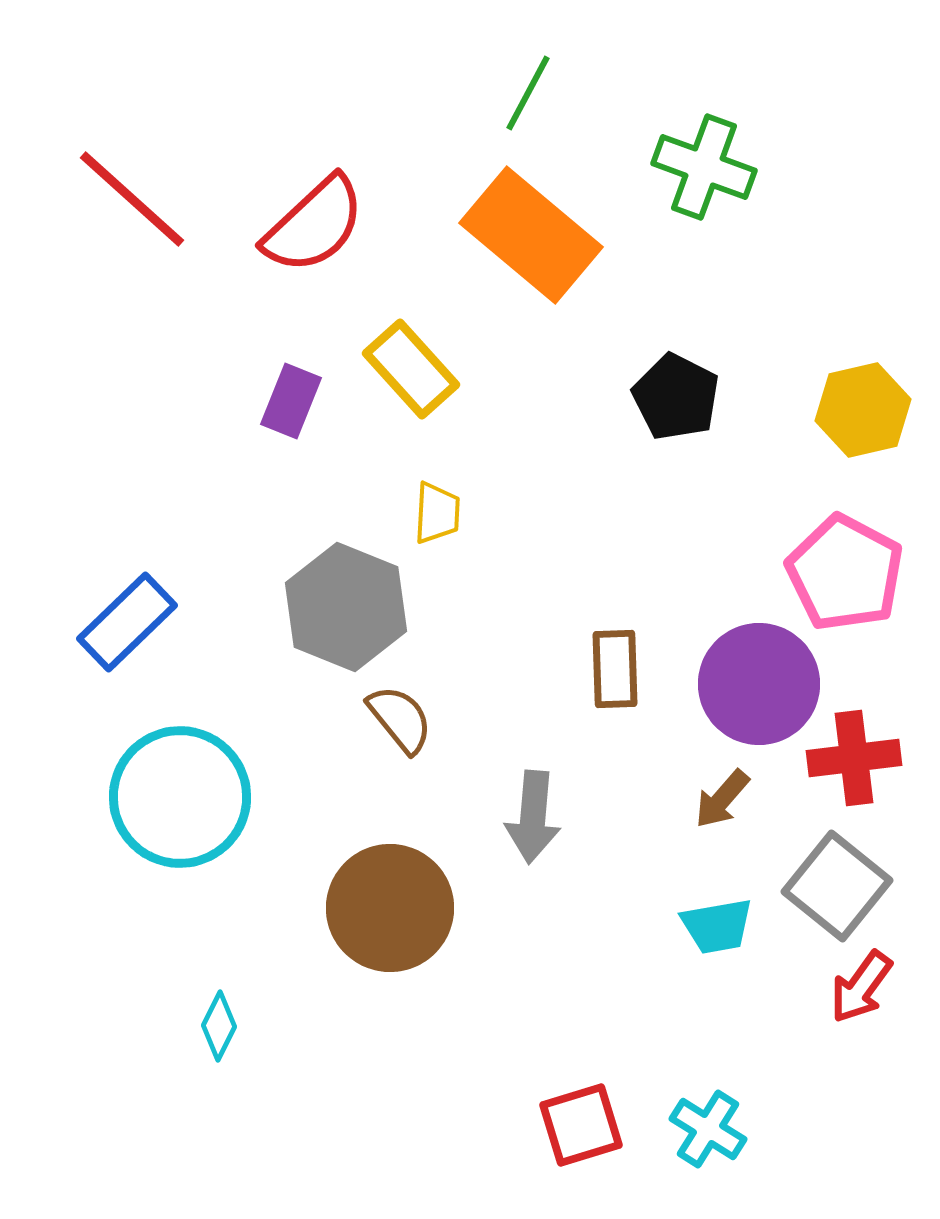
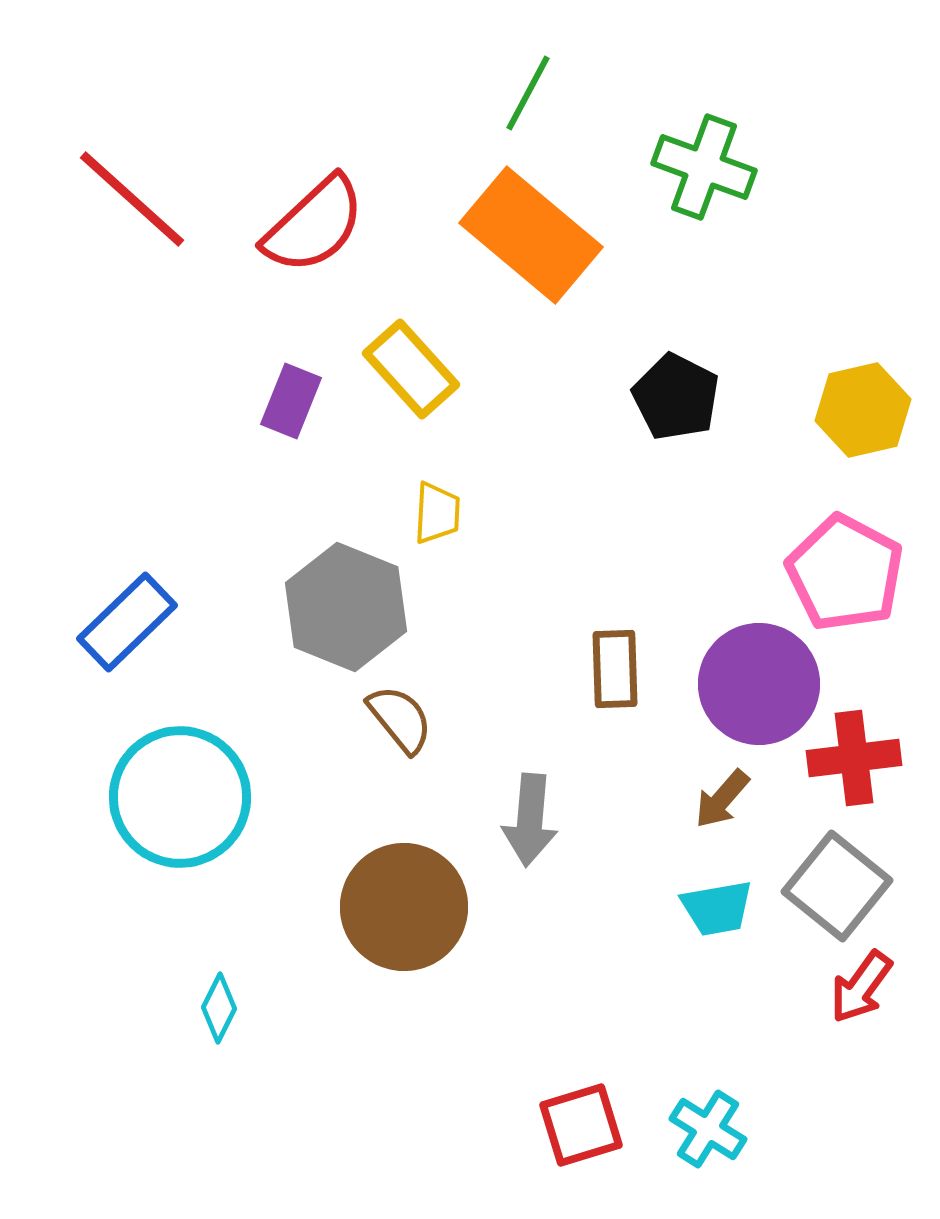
gray arrow: moved 3 px left, 3 px down
brown circle: moved 14 px right, 1 px up
cyan trapezoid: moved 18 px up
cyan diamond: moved 18 px up
